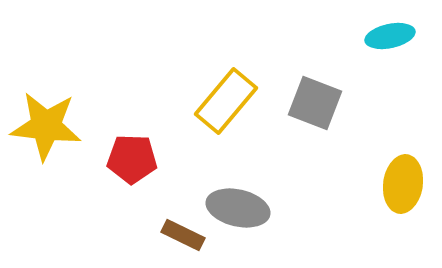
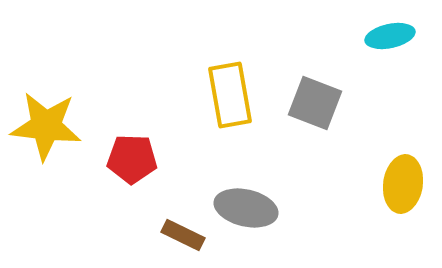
yellow rectangle: moved 4 px right, 6 px up; rotated 50 degrees counterclockwise
gray ellipse: moved 8 px right
